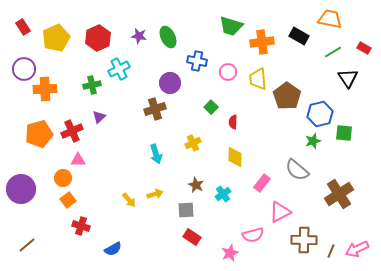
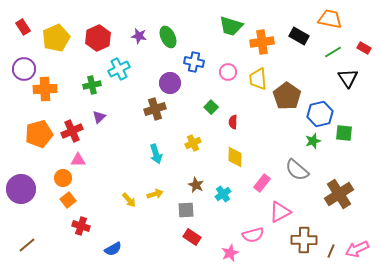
blue cross at (197, 61): moved 3 px left, 1 px down
